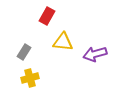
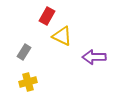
yellow triangle: moved 1 px left, 6 px up; rotated 20 degrees clockwise
purple arrow: moved 1 px left, 3 px down; rotated 15 degrees clockwise
yellow cross: moved 2 px left, 4 px down
